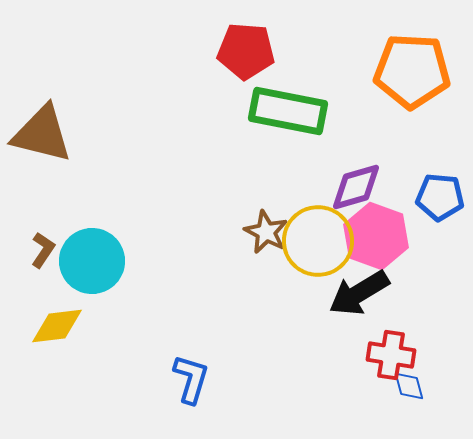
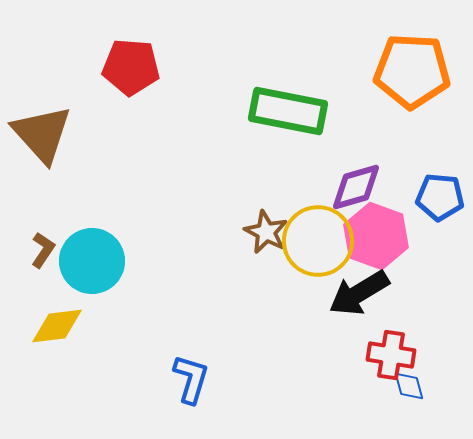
red pentagon: moved 115 px left, 16 px down
brown triangle: rotated 34 degrees clockwise
